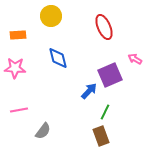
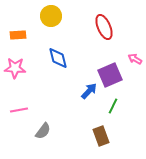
green line: moved 8 px right, 6 px up
